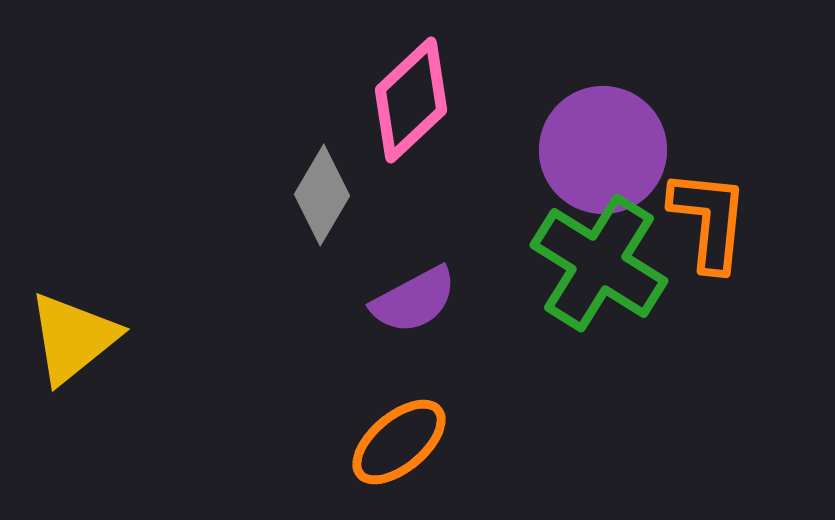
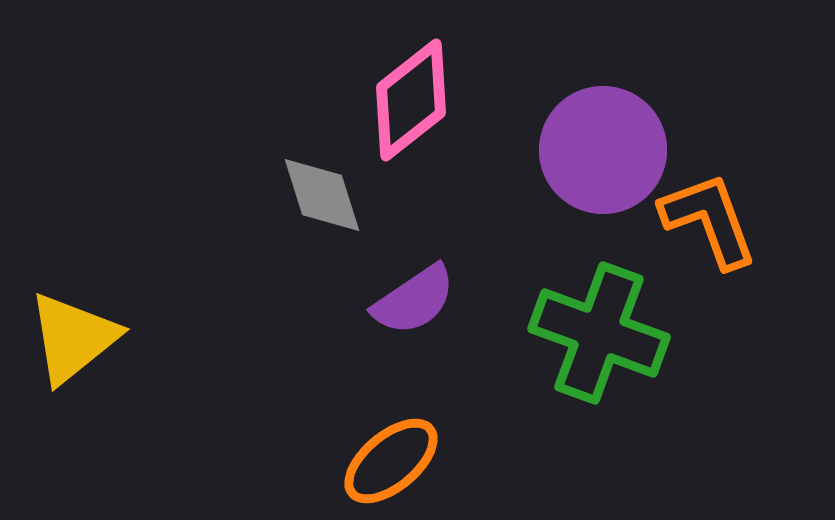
pink diamond: rotated 5 degrees clockwise
gray diamond: rotated 48 degrees counterclockwise
orange L-shape: rotated 26 degrees counterclockwise
green cross: moved 70 px down; rotated 12 degrees counterclockwise
purple semicircle: rotated 6 degrees counterclockwise
orange ellipse: moved 8 px left, 19 px down
